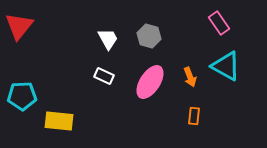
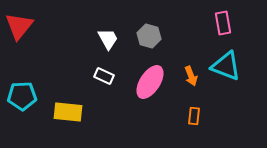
pink rectangle: moved 4 px right; rotated 25 degrees clockwise
cyan triangle: rotated 8 degrees counterclockwise
orange arrow: moved 1 px right, 1 px up
yellow rectangle: moved 9 px right, 9 px up
